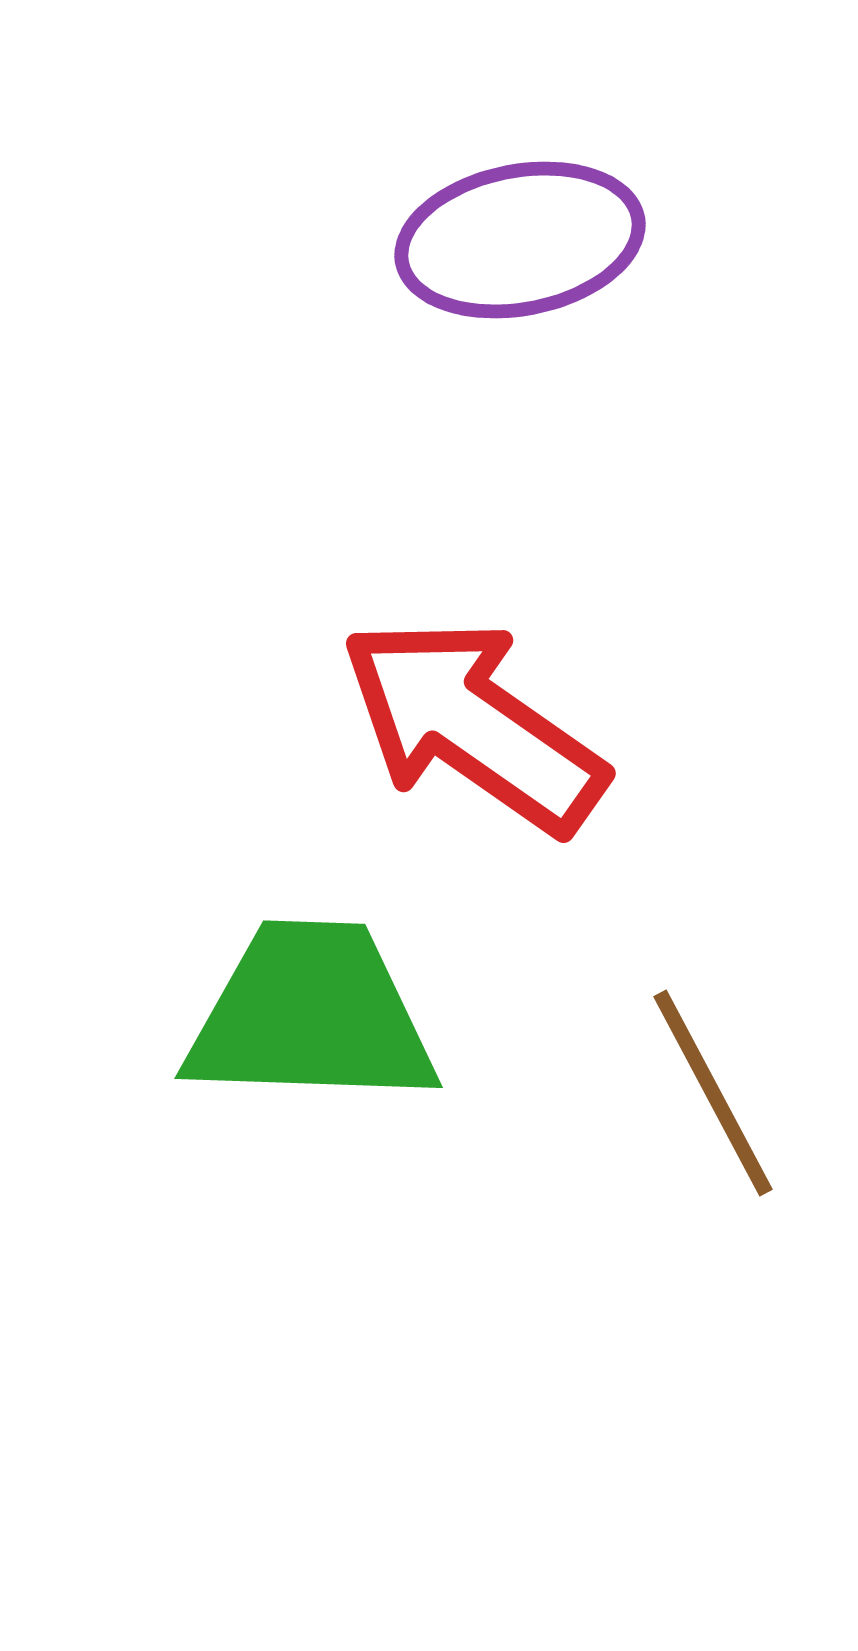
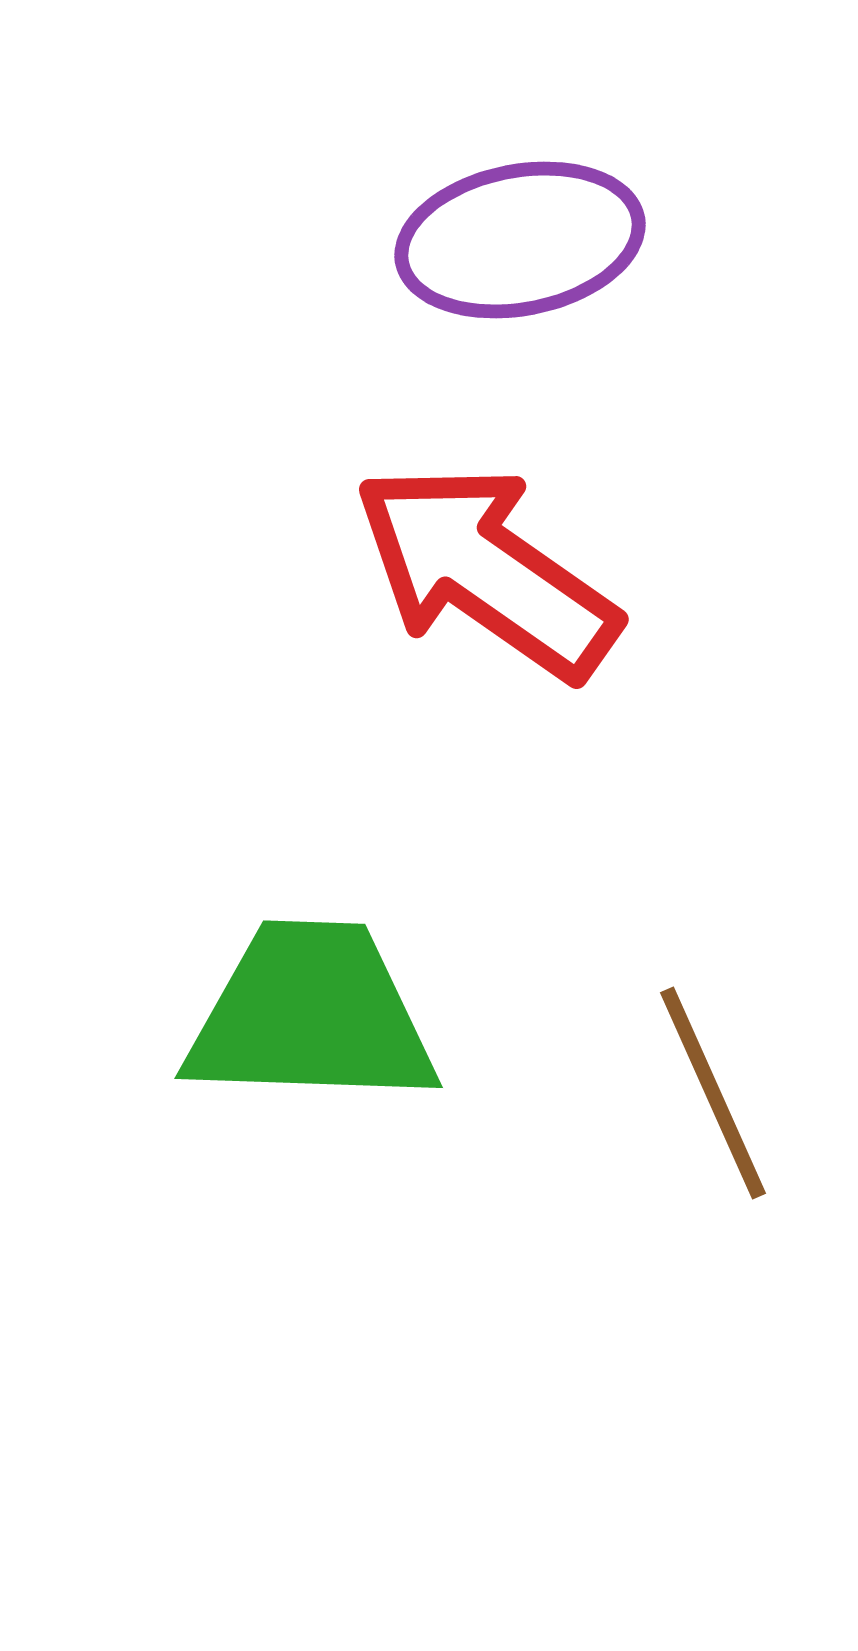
red arrow: moved 13 px right, 154 px up
brown line: rotated 4 degrees clockwise
